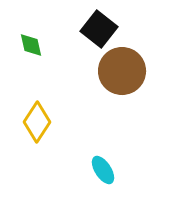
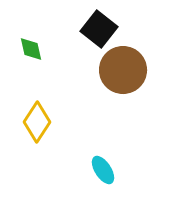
green diamond: moved 4 px down
brown circle: moved 1 px right, 1 px up
